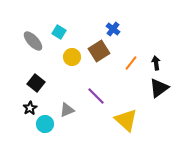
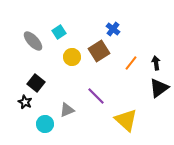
cyan square: rotated 24 degrees clockwise
black star: moved 5 px left, 6 px up; rotated 16 degrees counterclockwise
